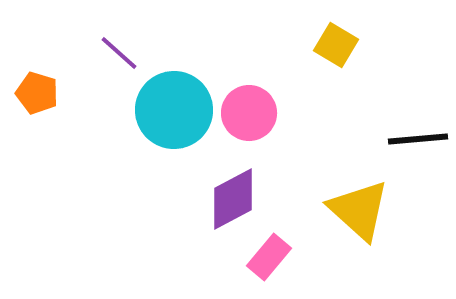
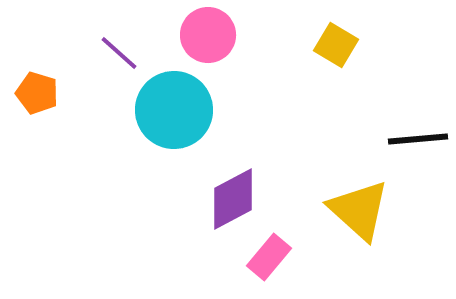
pink circle: moved 41 px left, 78 px up
